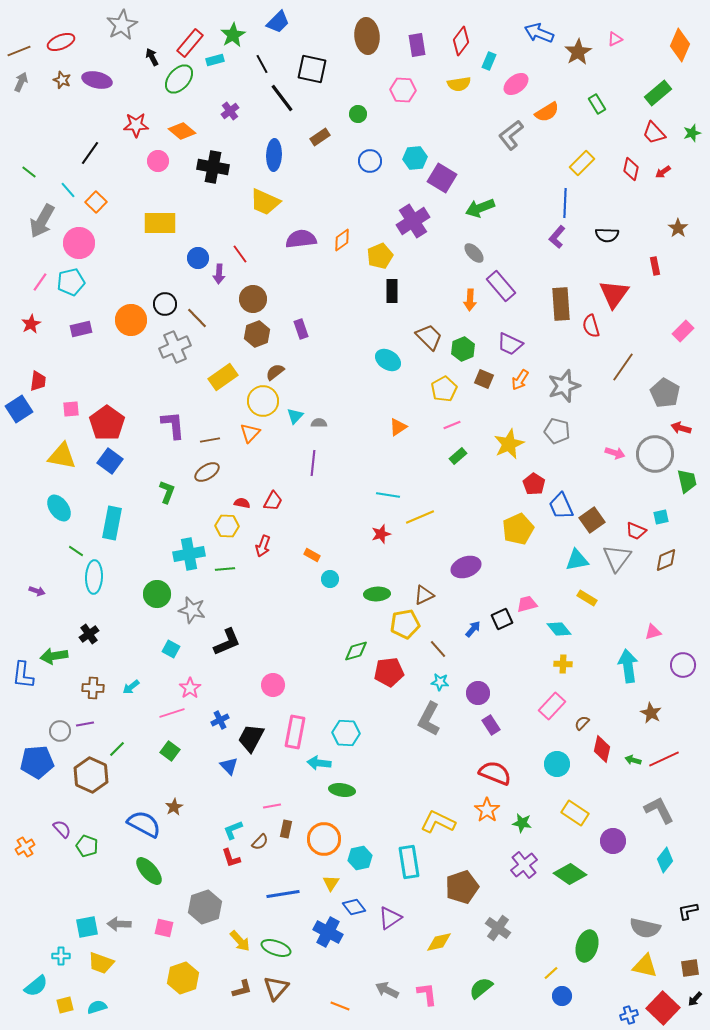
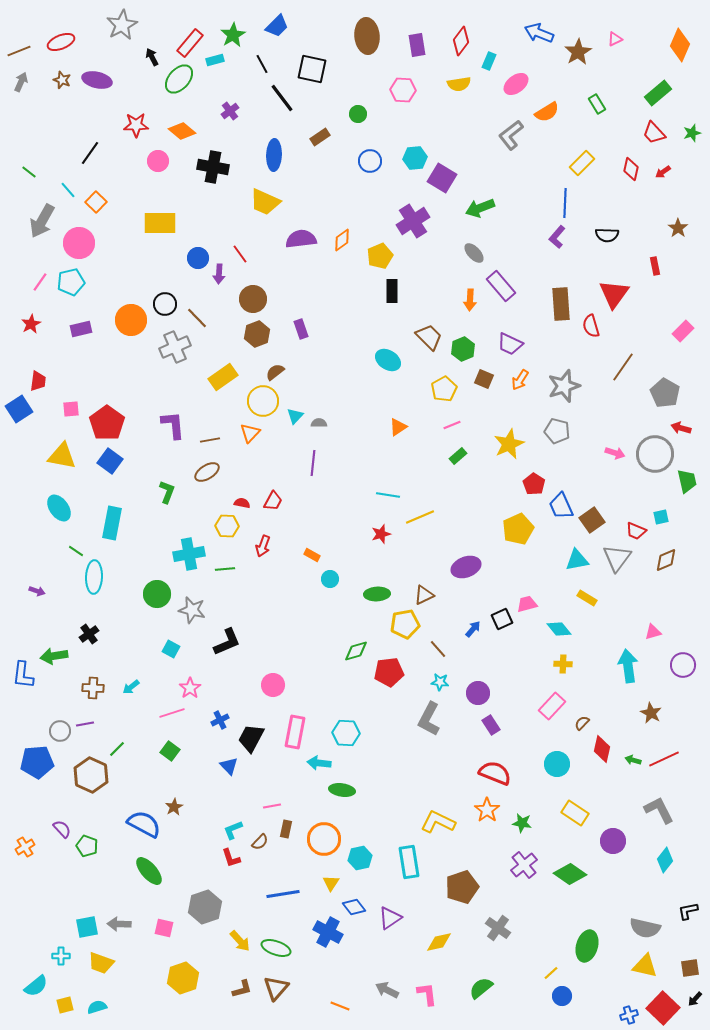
blue trapezoid at (278, 22): moved 1 px left, 4 px down
